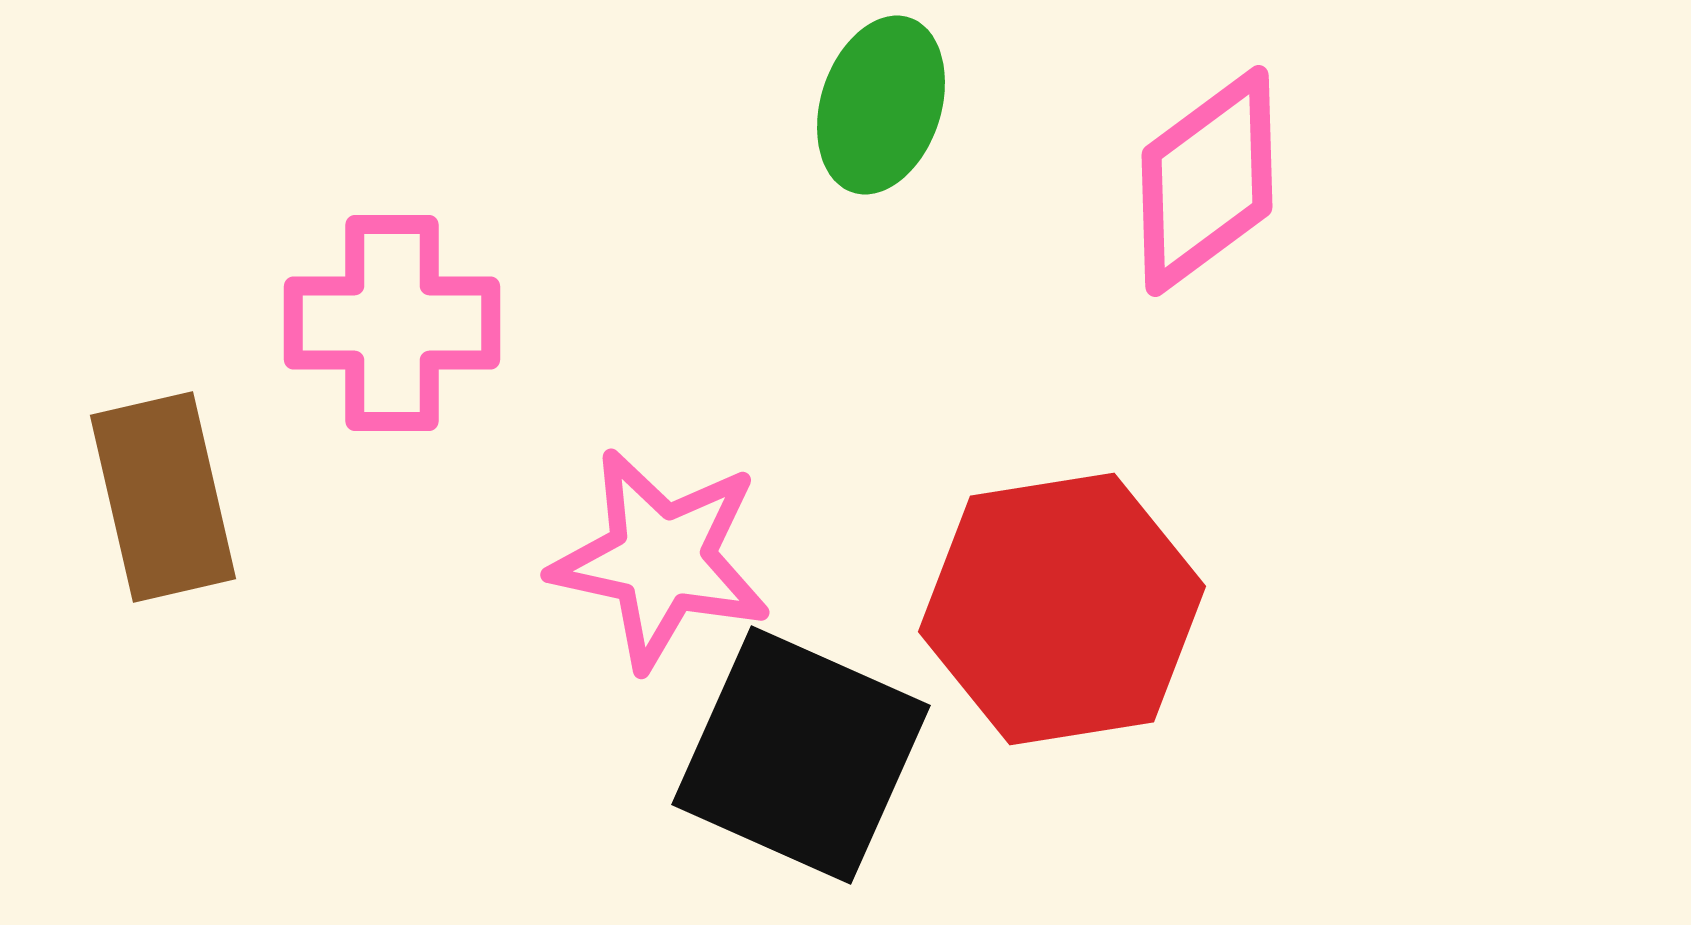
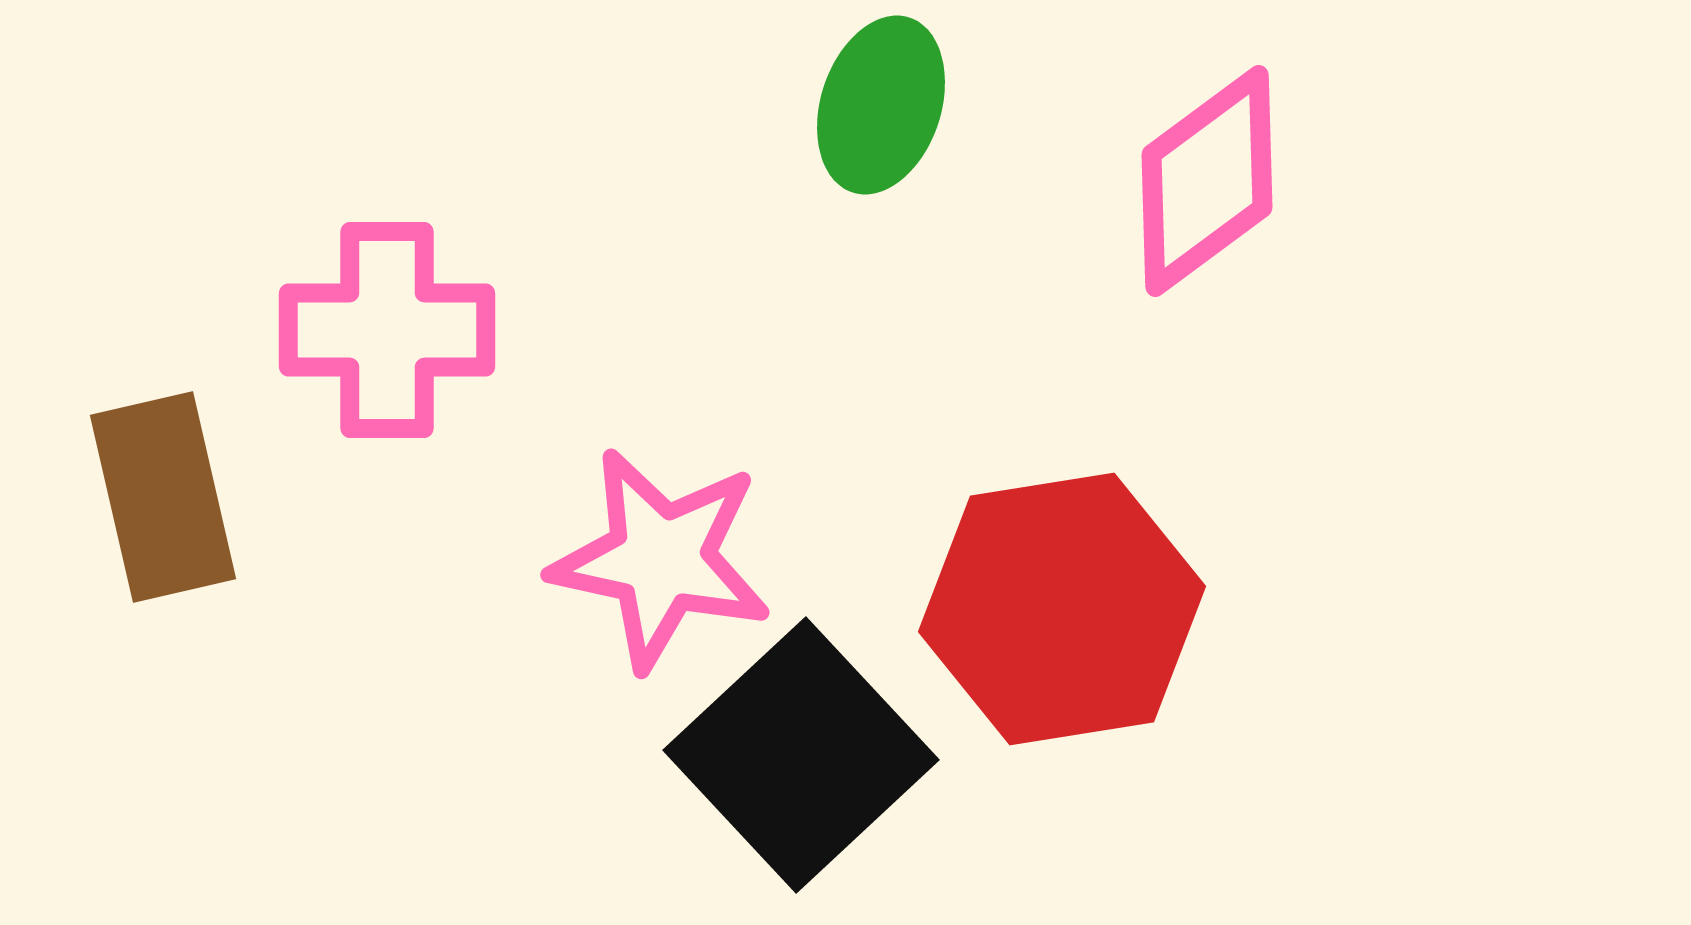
pink cross: moved 5 px left, 7 px down
black square: rotated 23 degrees clockwise
